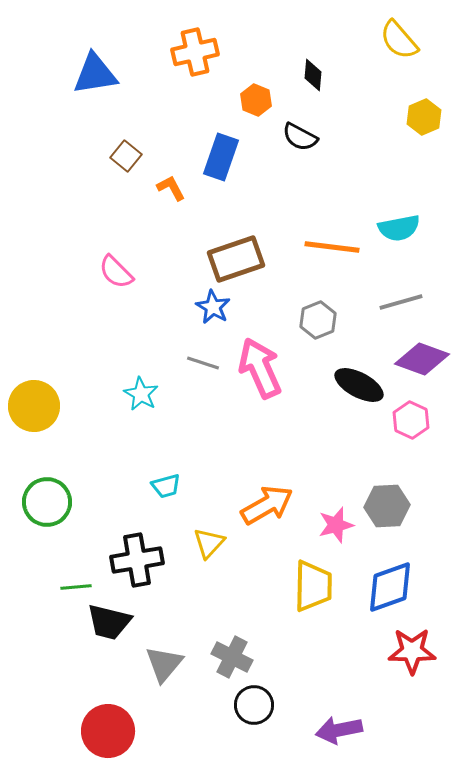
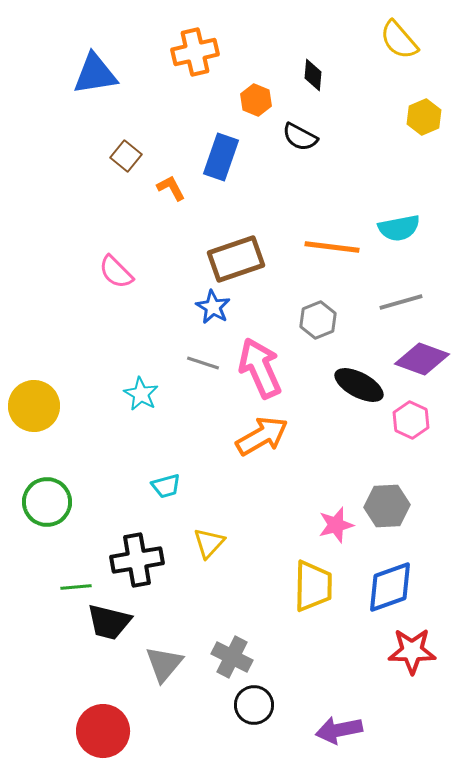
orange arrow at (267, 505): moved 5 px left, 69 px up
red circle at (108, 731): moved 5 px left
